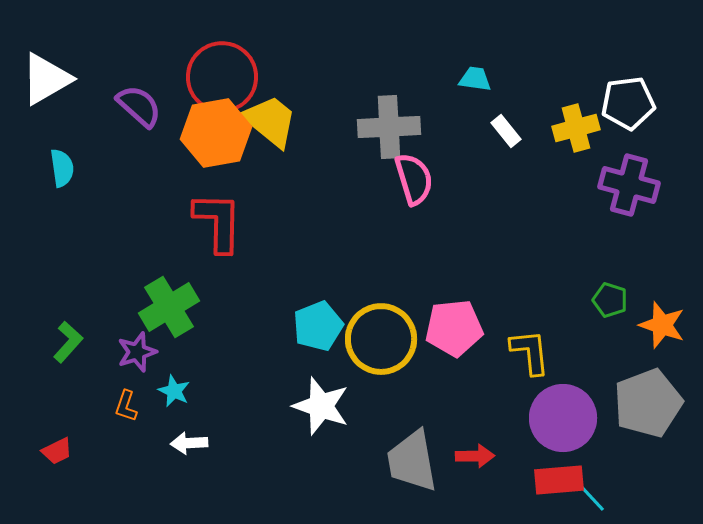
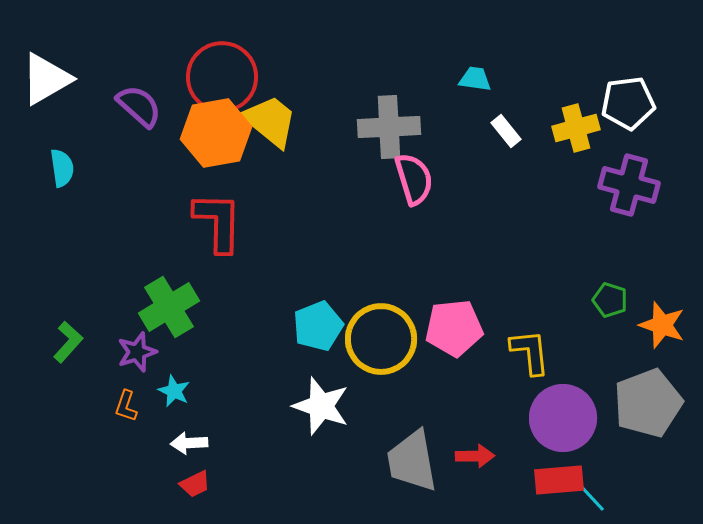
red trapezoid: moved 138 px right, 33 px down
